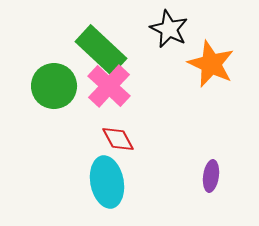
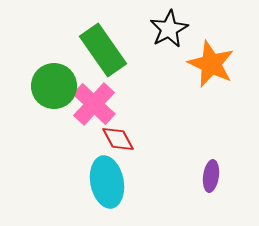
black star: rotated 18 degrees clockwise
green rectangle: moved 2 px right; rotated 12 degrees clockwise
pink cross: moved 15 px left, 18 px down
